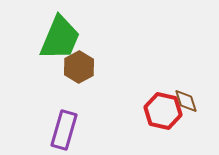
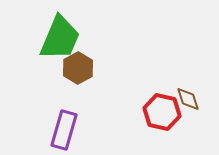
brown hexagon: moved 1 px left, 1 px down
brown diamond: moved 2 px right, 2 px up
red hexagon: moved 1 px left, 1 px down
